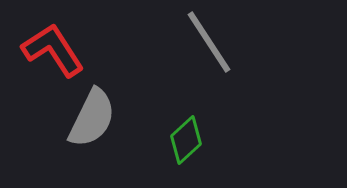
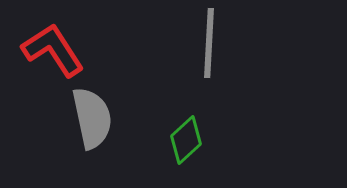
gray line: moved 1 px down; rotated 36 degrees clockwise
gray semicircle: rotated 38 degrees counterclockwise
